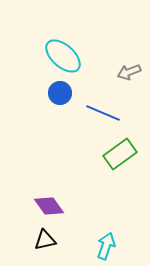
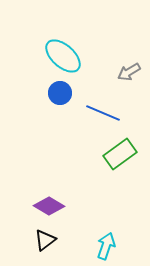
gray arrow: rotated 10 degrees counterclockwise
purple diamond: rotated 24 degrees counterclockwise
black triangle: rotated 25 degrees counterclockwise
